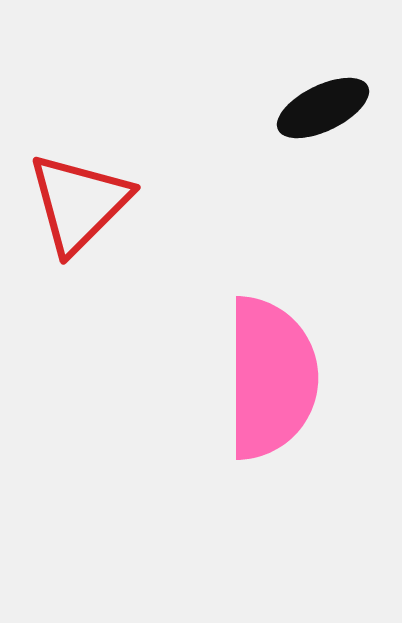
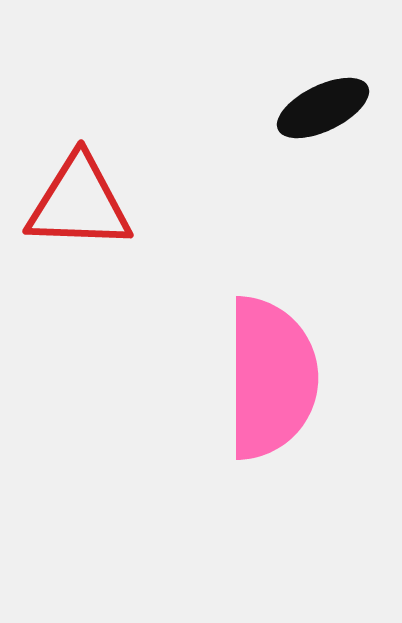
red triangle: rotated 47 degrees clockwise
